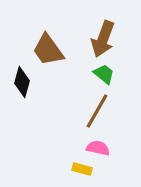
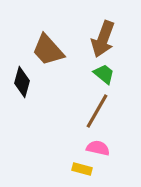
brown trapezoid: rotated 6 degrees counterclockwise
